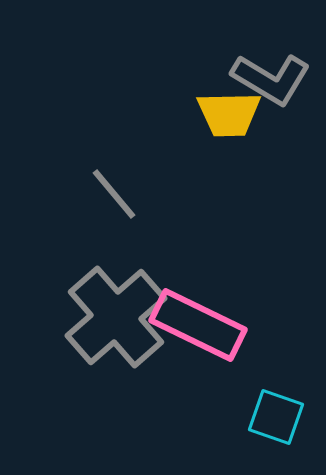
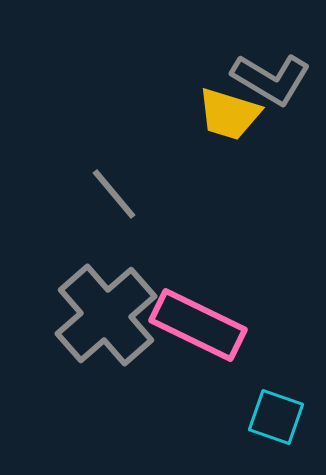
yellow trapezoid: rotated 18 degrees clockwise
gray cross: moved 10 px left, 2 px up
